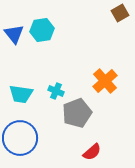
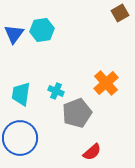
blue triangle: rotated 15 degrees clockwise
orange cross: moved 1 px right, 2 px down
cyan trapezoid: rotated 90 degrees clockwise
